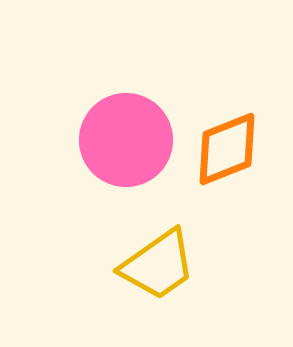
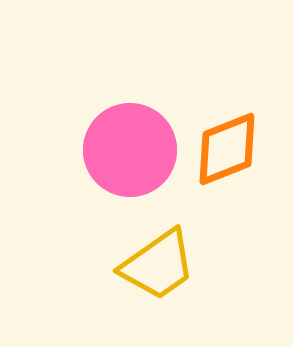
pink circle: moved 4 px right, 10 px down
